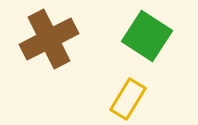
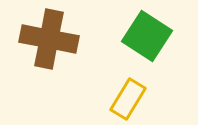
brown cross: rotated 38 degrees clockwise
